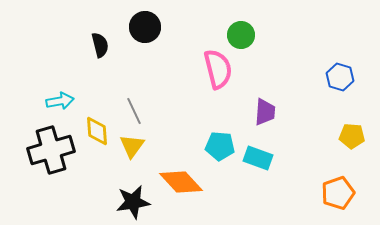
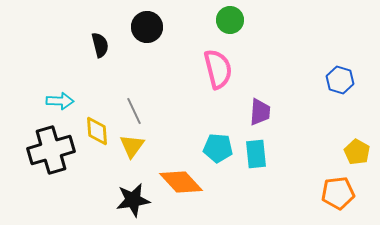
black circle: moved 2 px right
green circle: moved 11 px left, 15 px up
blue hexagon: moved 3 px down
cyan arrow: rotated 12 degrees clockwise
purple trapezoid: moved 5 px left
yellow pentagon: moved 5 px right, 16 px down; rotated 25 degrees clockwise
cyan pentagon: moved 2 px left, 2 px down
cyan rectangle: moved 2 px left, 4 px up; rotated 64 degrees clockwise
orange pentagon: rotated 12 degrees clockwise
black star: moved 2 px up
